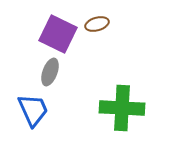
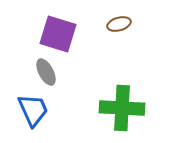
brown ellipse: moved 22 px right
purple square: rotated 9 degrees counterclockwise
gray ellipse: moved 4 px left; rotated 48 degrees counterclockwise
